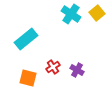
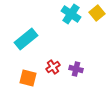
purple cross: moved 1 px left, 1 px up; rotated 16 degrees counterclockwise
